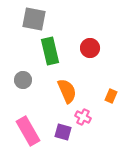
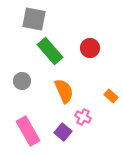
green rectangle: rotated 28 degrees counterclockwise
gray circle: moved 1 px left, 1 px down
orange semicircle: moved 3 px left
orange rectangle: rotated 72 degrees counterclockwise
purple square: rotated 24 degrees clockwise
